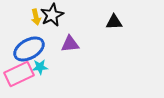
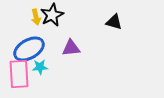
black triangle: rotated 18 degrees clockwise
purple triangle: moved 1 px right, 4 px down
pink rectangle: rotated 68 degrees counterclockwise
